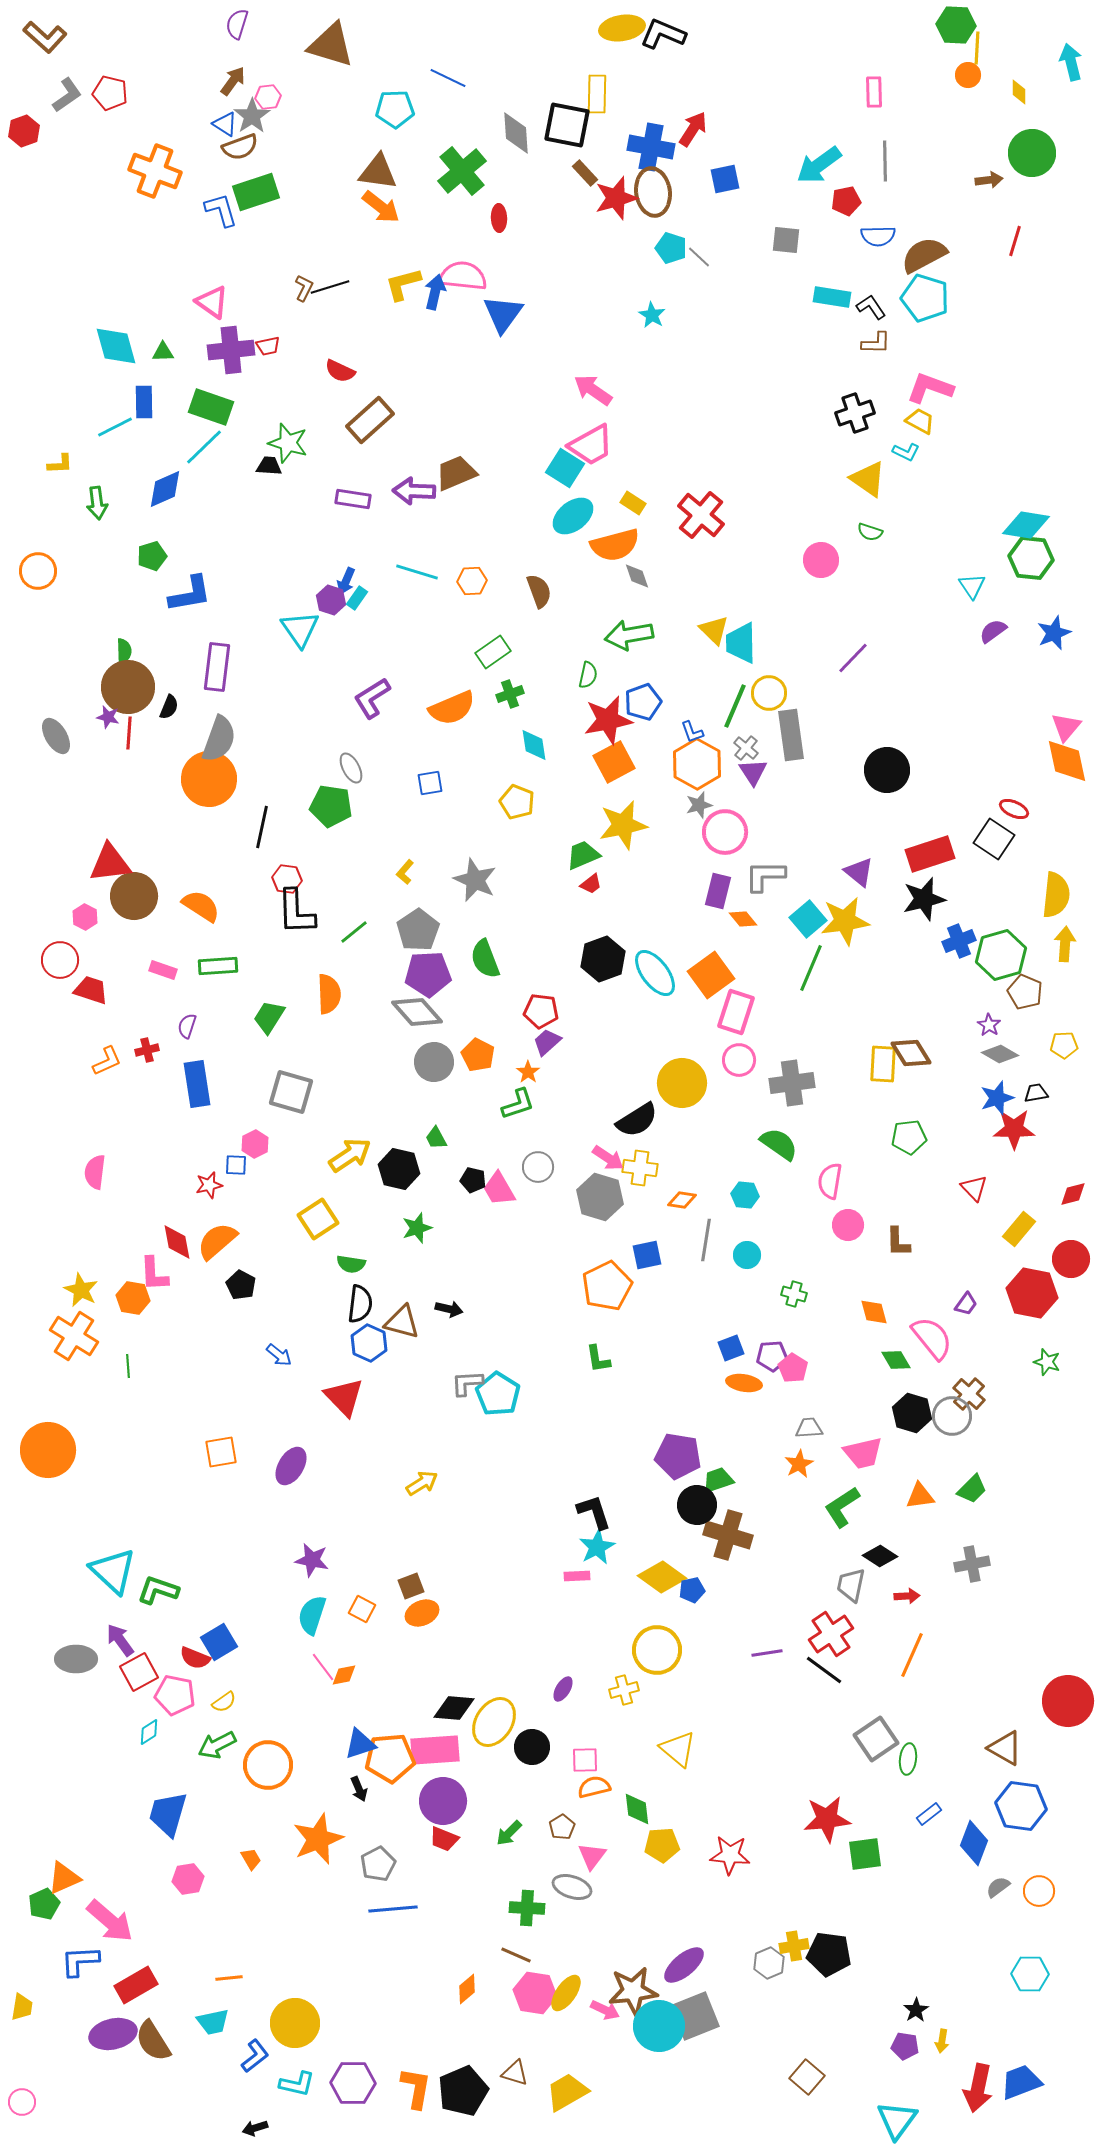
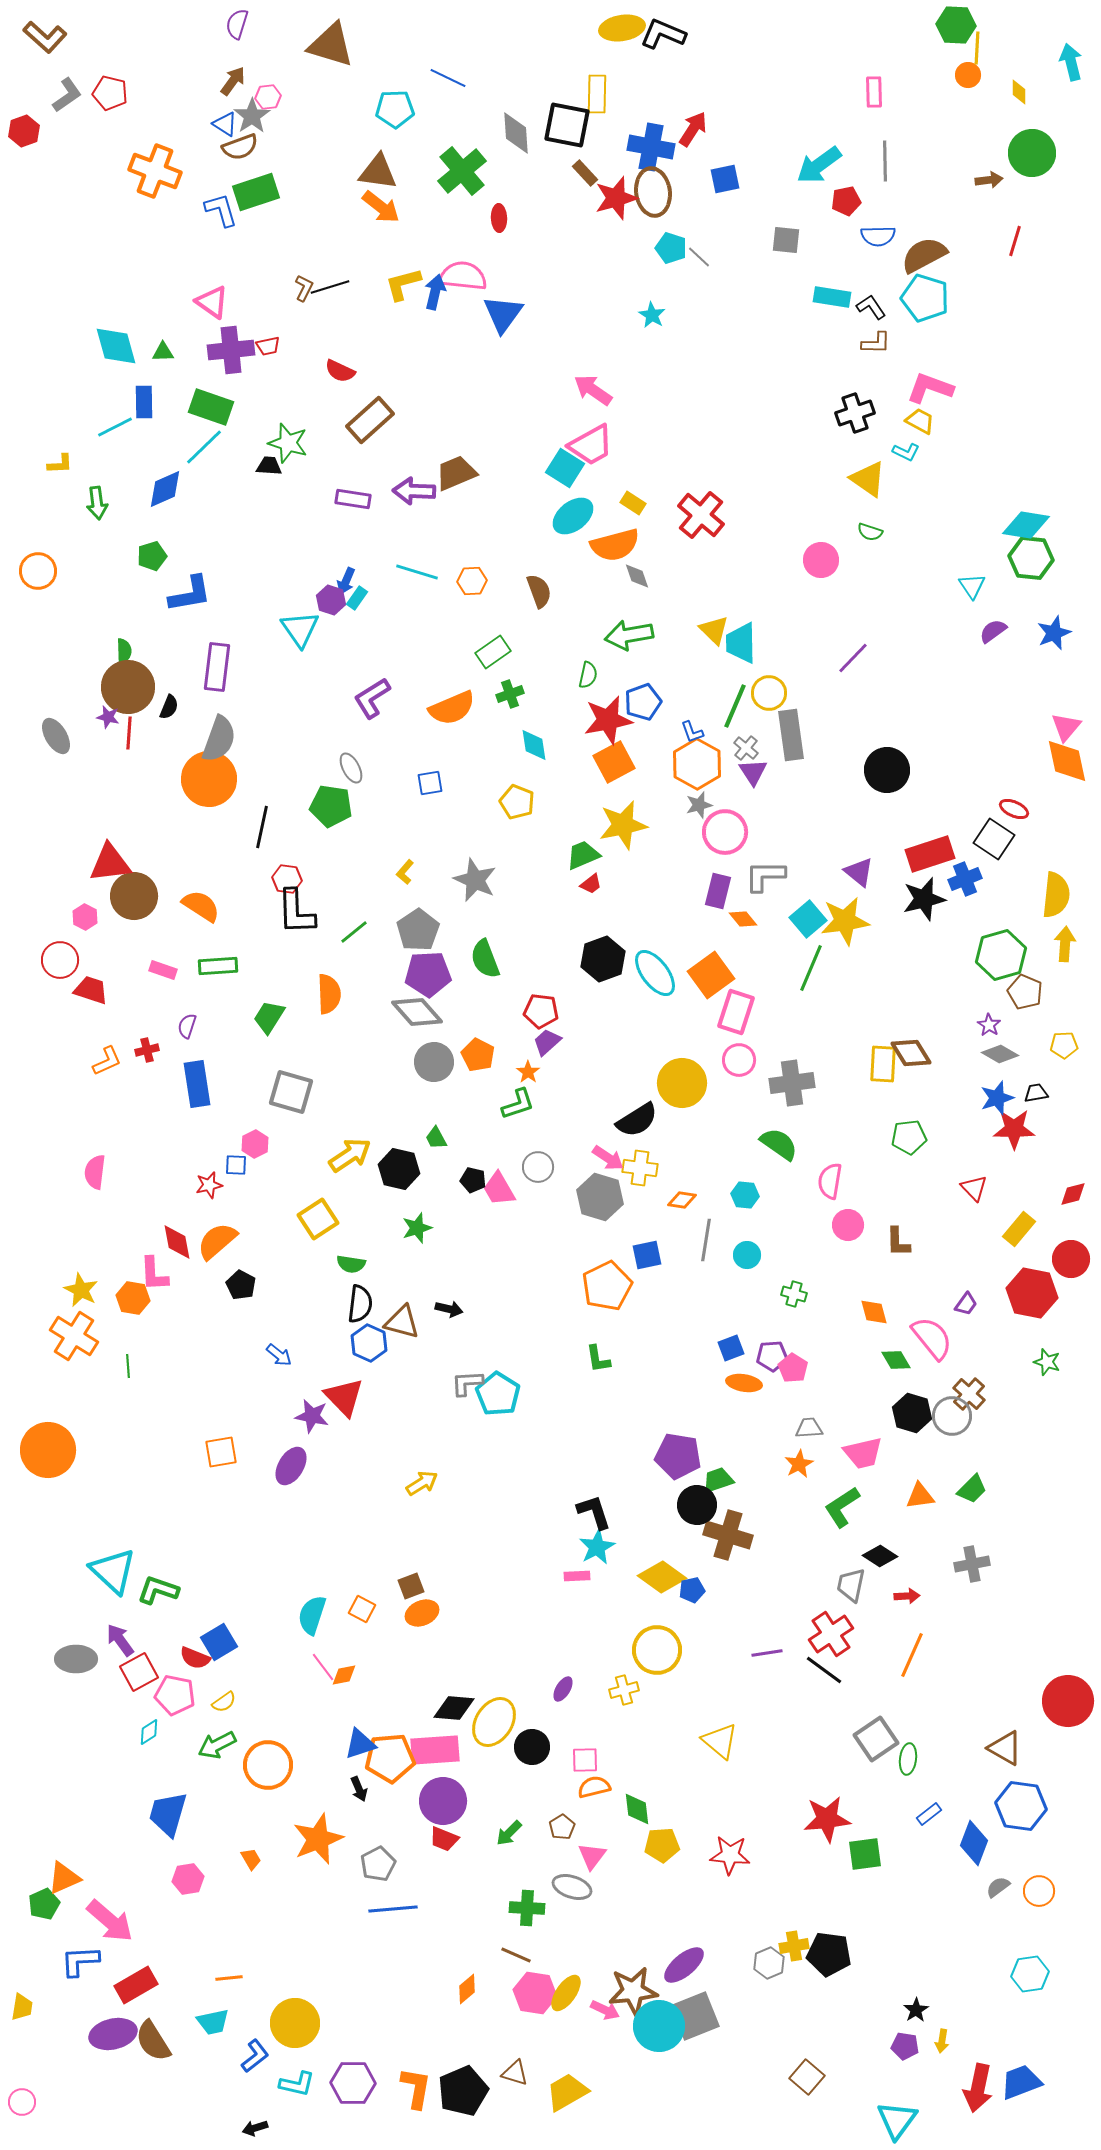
blue cross at (959, 941): moved 6 px right, 62 px up
purple star at (312, 1560): moved 144 px up
yellow triangle at (678, 1749): moved 42 px right, 8 px up
cyan hexagon at (1030, 1974): rotated 9 degrees counterclockwise
